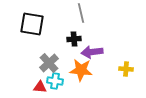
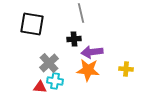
orange star: moved 7 px right
